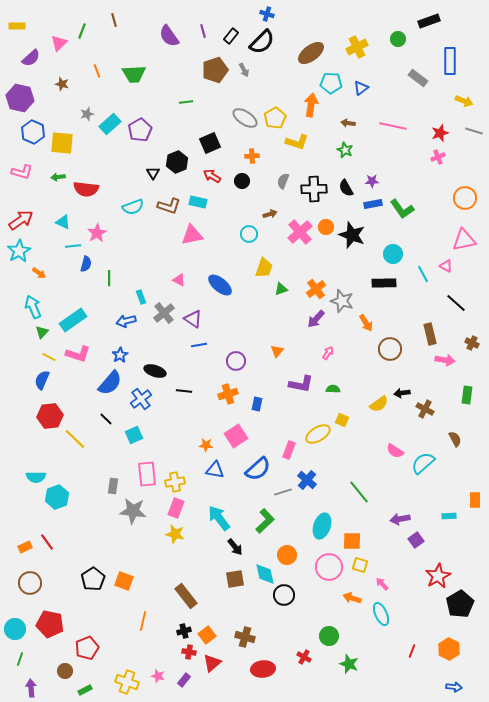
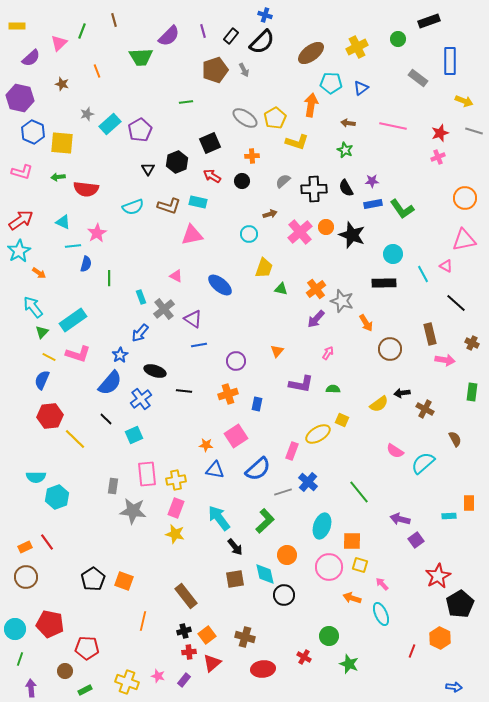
blue cross at (267, 14): moved 2 px left, 1 px down
purple semicircle at (169, 36): rotated 100 degrees counterclockwise
green trapezoid at (134, 74): moved 7 px right, 17 px up
black triangle at (153, 173): moved 5 px left, 4 px up
gray semicircle at (283, 181): rotated 28 degrees clockwise
pink triangle at (179, 280): moved 3 px left, 4 px up
green triangle at (281, 289): rotated 32 degrees clockwise
cyan arrow at (33, 307): rotated 15 degrees counterclockwise
gray cross at (164, 313): moved 4 px up
blue arrow at (126, 321): moved 14 px right, 12 px down; rotated 36 degrees counterclockwise
green rectangle at (467, 395): moved 5 px right, 3 px up
pink rectangle at (289, 450): moved 3 px right, 1 px down
blue cross at (307, 480): moved 1 px right, 2 px down
yellow cross at (175, 482): moved 1 px right, 2 px up
orange rectangle at (475, 500): moved 6 px left, 3 px down
purple arrow at (400, 519): rotated 24 degrees clockwise
brown circle at (30, 583): moved 4 px left, 6 px up
red pentagon at (87, 648): rotated 25 degrees clockwise
orange hexagon at (449, 649): moved 9 px left, 11 px up
red cross at (189, 652): rotated 16 degrees counterclockwise
